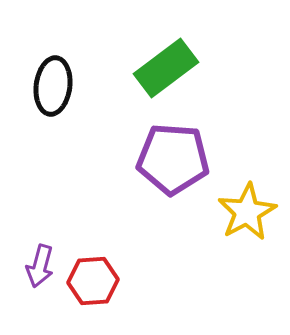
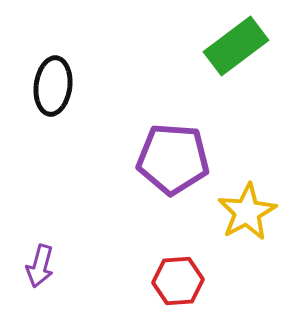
green rectangle: moved 70 px right, 22 px up
red hexagon: moved 85 px right
